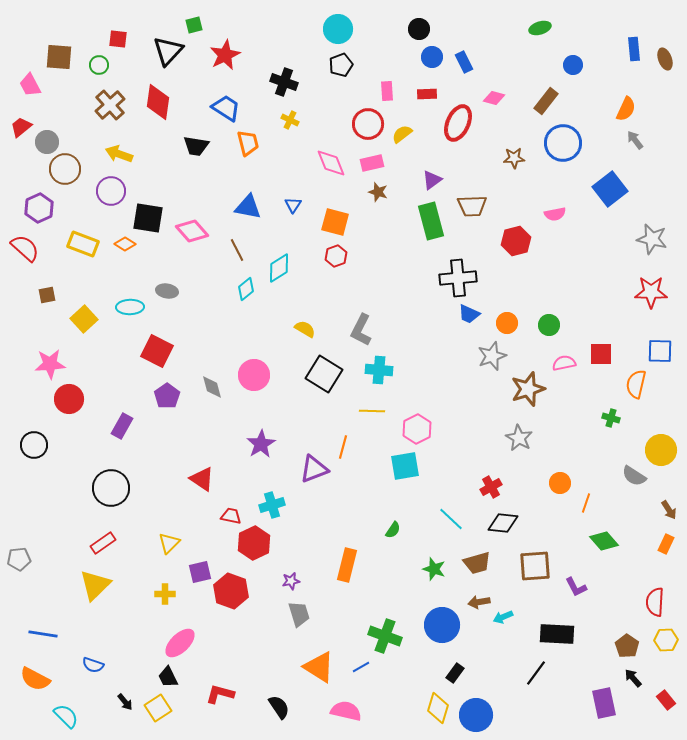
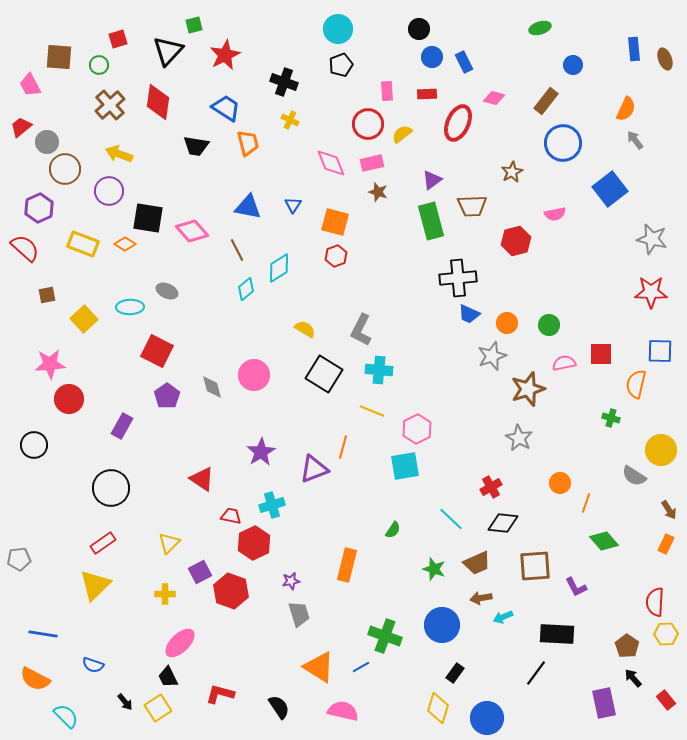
red square at (118, 39): rotated 24 degrees counterclockwise
brown star at (514, 158): moved 2 px left, 14 px down; rotated 25 degrees counterclockwise
purple circle at (111, 191): moved 2 px left
gray ellipse at (167, 291): rotated 15 degrees clockwise
yellow line at (372, 411): rotated 20 degrees clockwise
purple star at (261, 444): moved 8 px down
brown trapezoid at (477, 563): rotated 8 degrees counterclockwise
purple square at (200, 572): rotated 15 degrees counterclockwise
brown arrow at (479, 602): moved 2 px right, 4 px up
yellow hexagon at (666, 640): moved 6 px up
pink semicircle at (346, 711): moved 3 px left
blue circle at (476, 715): moved 11 px right, 3 px down
